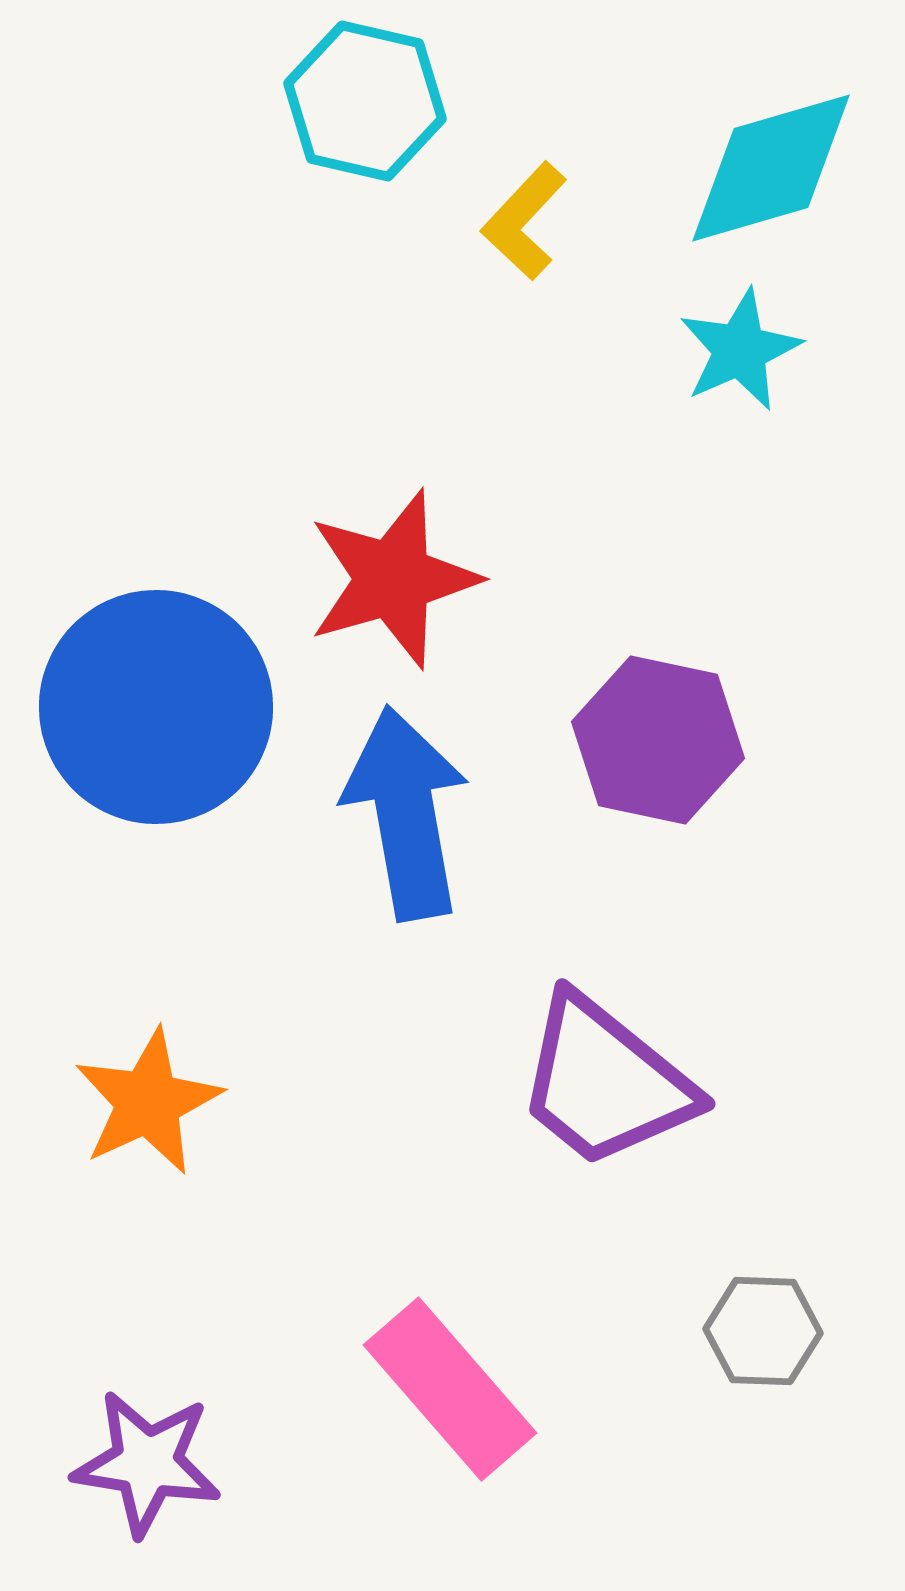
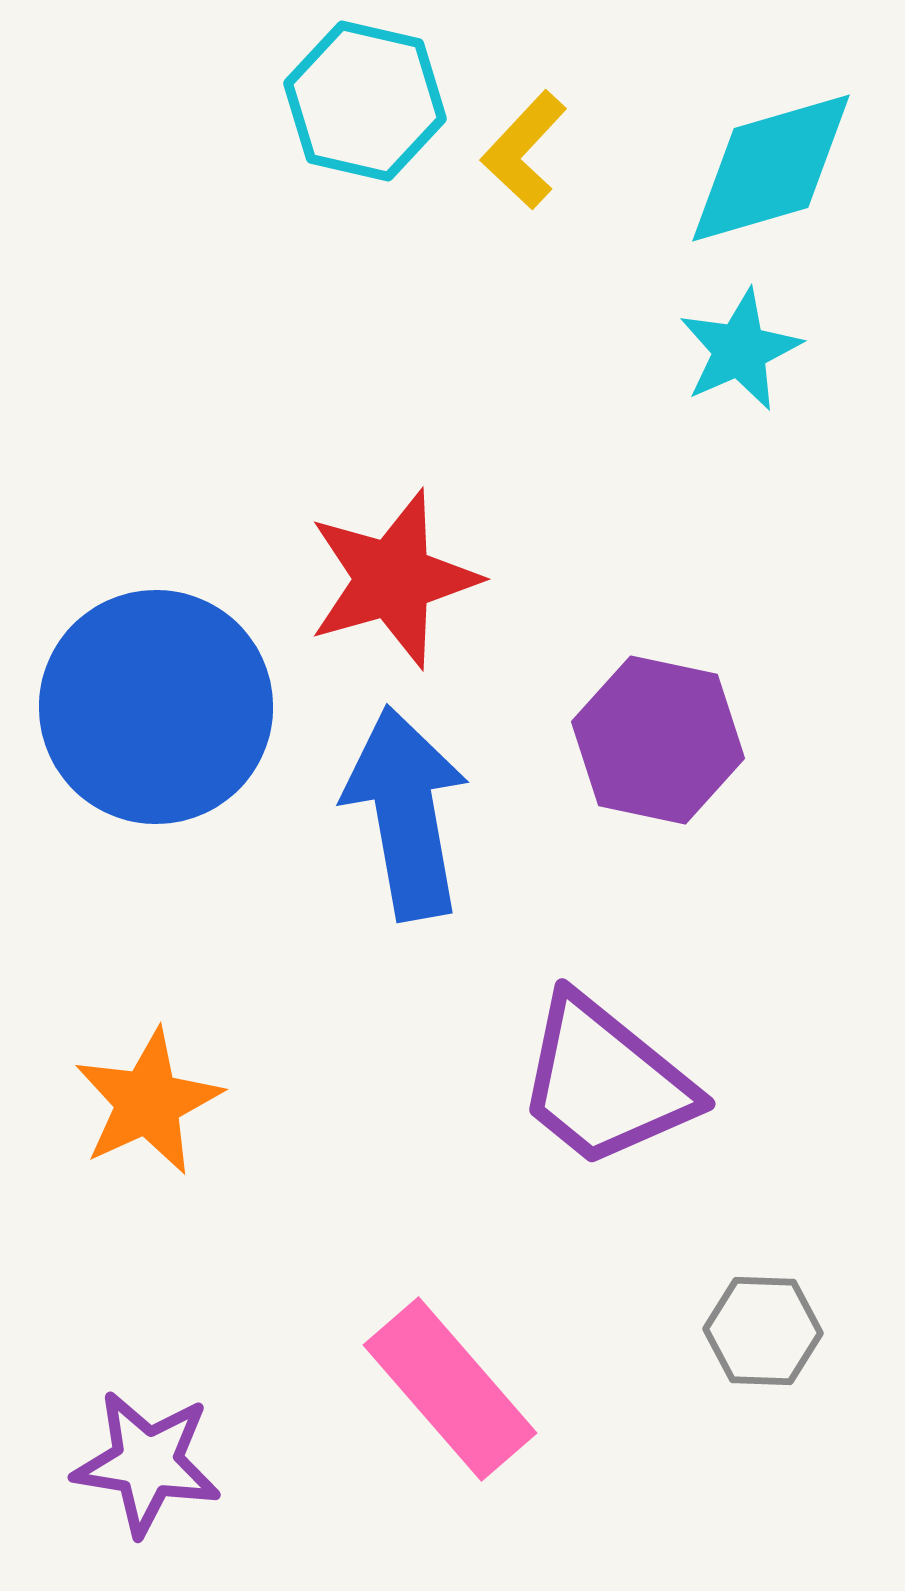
yellow L-shape: moved 71 px up
